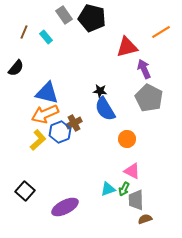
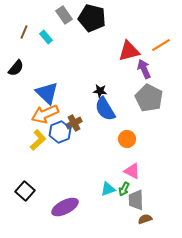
orange line: moved 13 px down
red triangle: moved 2 px right, 4 px down
blue triangle: rotated 30 degrees clockwise
